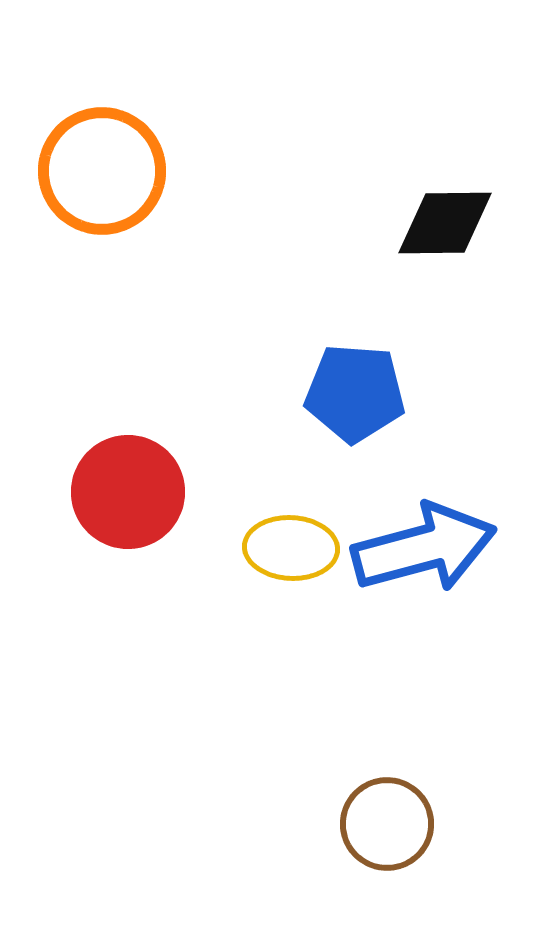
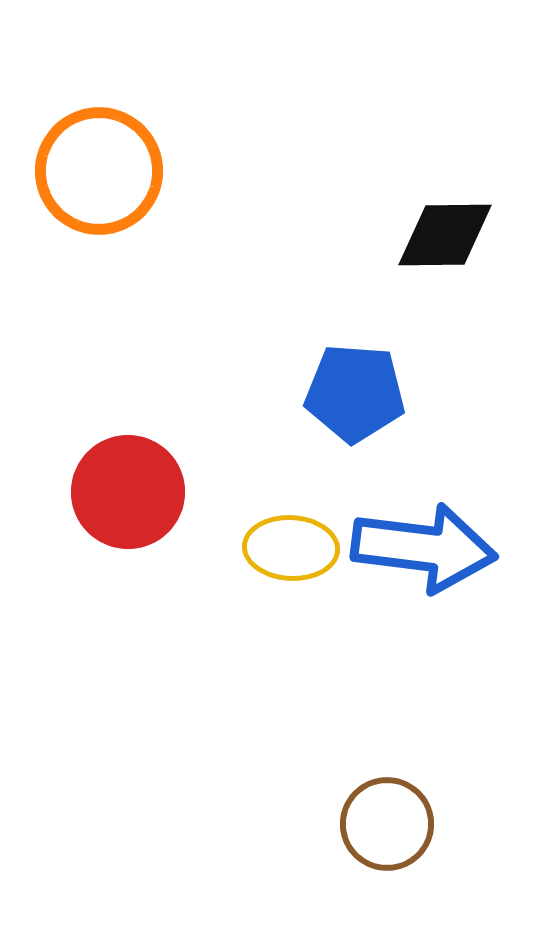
orange circle: moved 3 px left
black diamond: moved 12 px down
blue arrow: rotated 22 degrees clockwise
